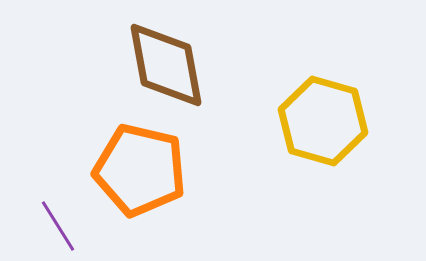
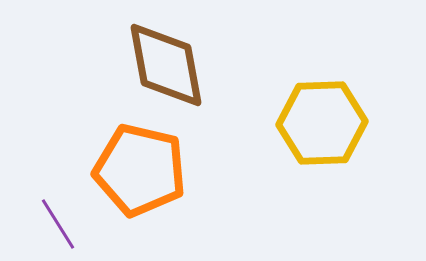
yellow hexagon: moved 1 px left, 2 px down; rotated 18 degrees counterclockwise
purple line: moved 2 px up
